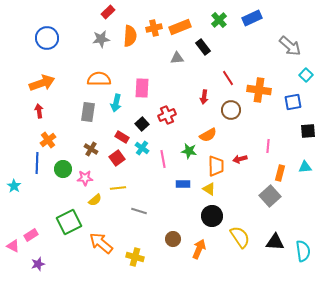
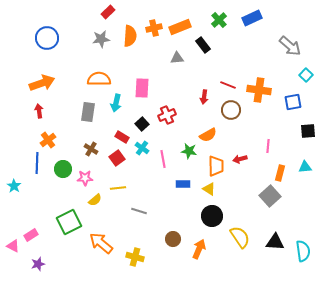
black rectangle at (203, 47): moved 2 px up
red line at (228, 78): moved 7 px down; rotated 35 degrees counterclockwise
